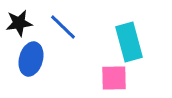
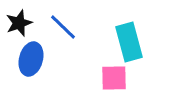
black star: rotated 12 degrees counterclockwise
